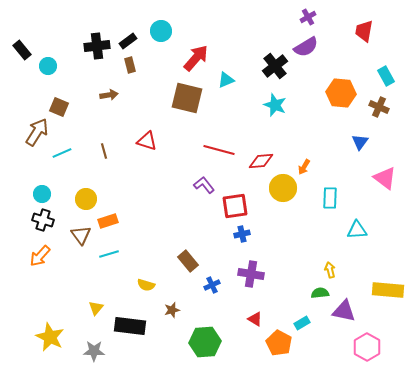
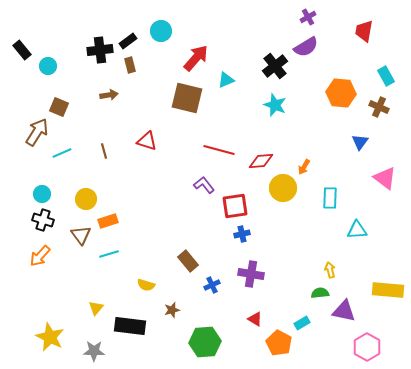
black cross at (97, 46): moved 3 px right, 4 px down
